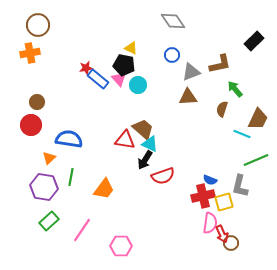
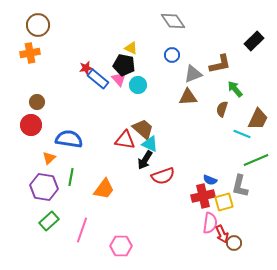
gray triangle at (191, 72): moved 2 px right, 2 px down
pink line at (82, 230): rotated 15 degrees counterclockwise
brown circle at (231, 243): moved 3 px right
